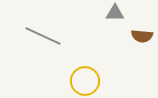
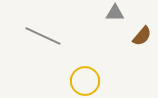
brown semicircle: rotated 55 degrees counterclockwise
